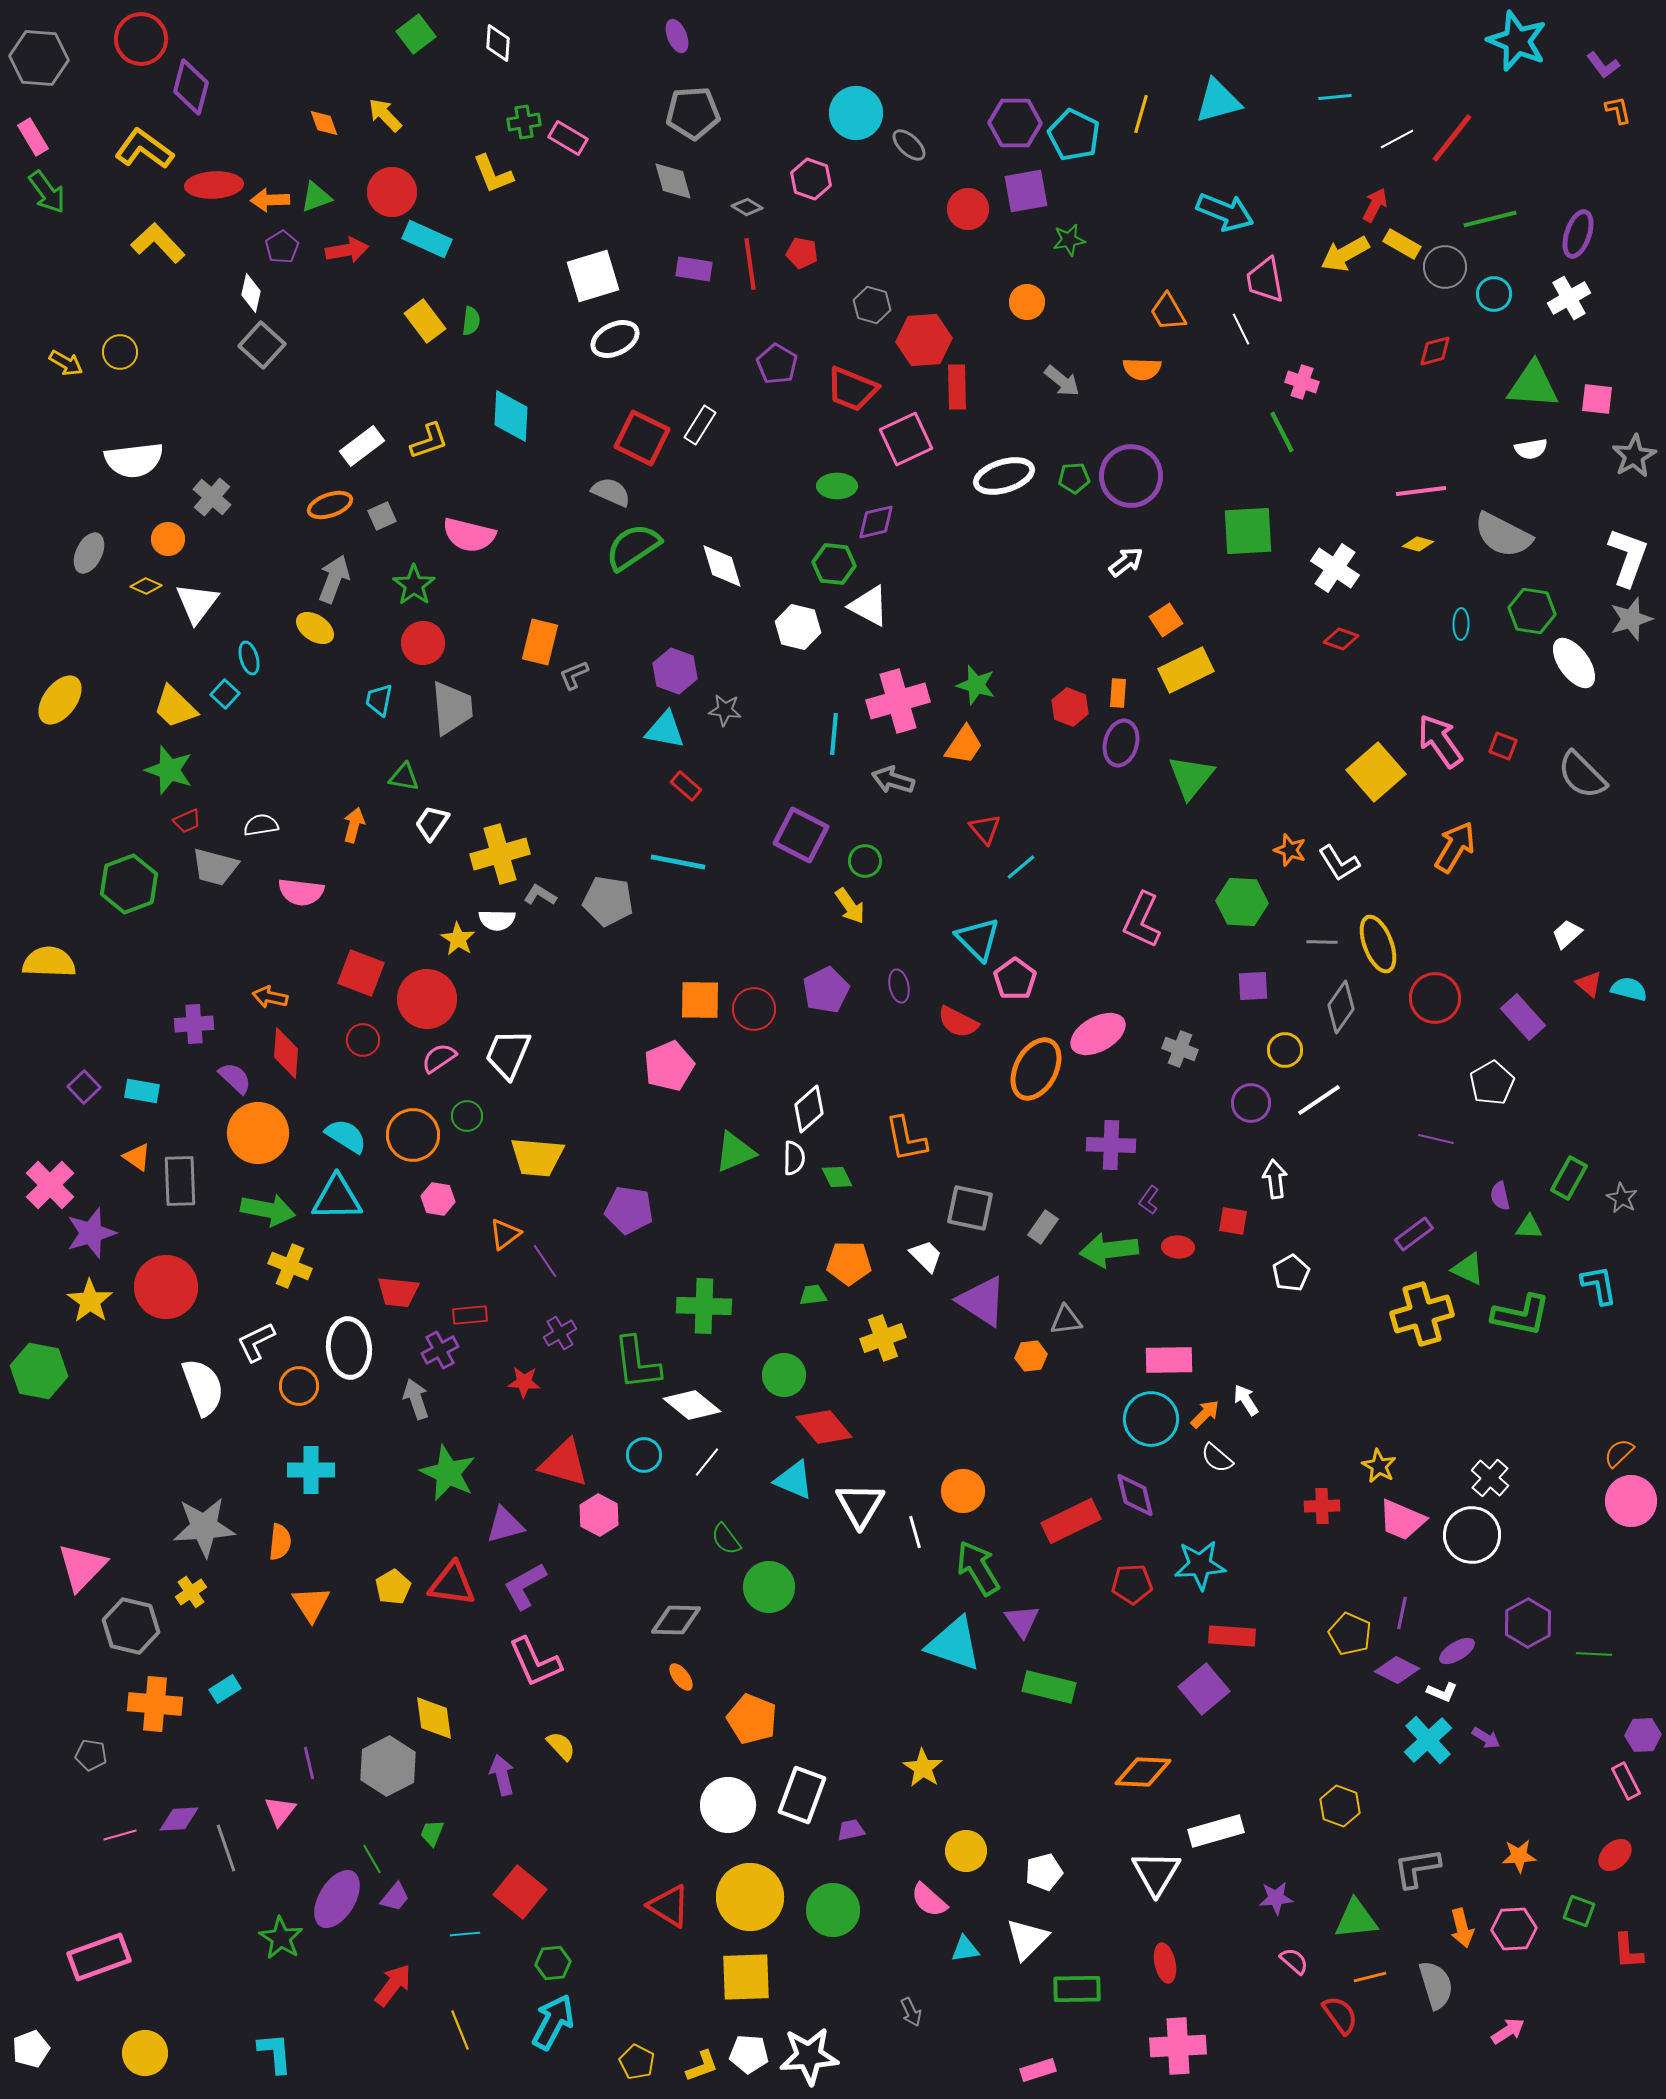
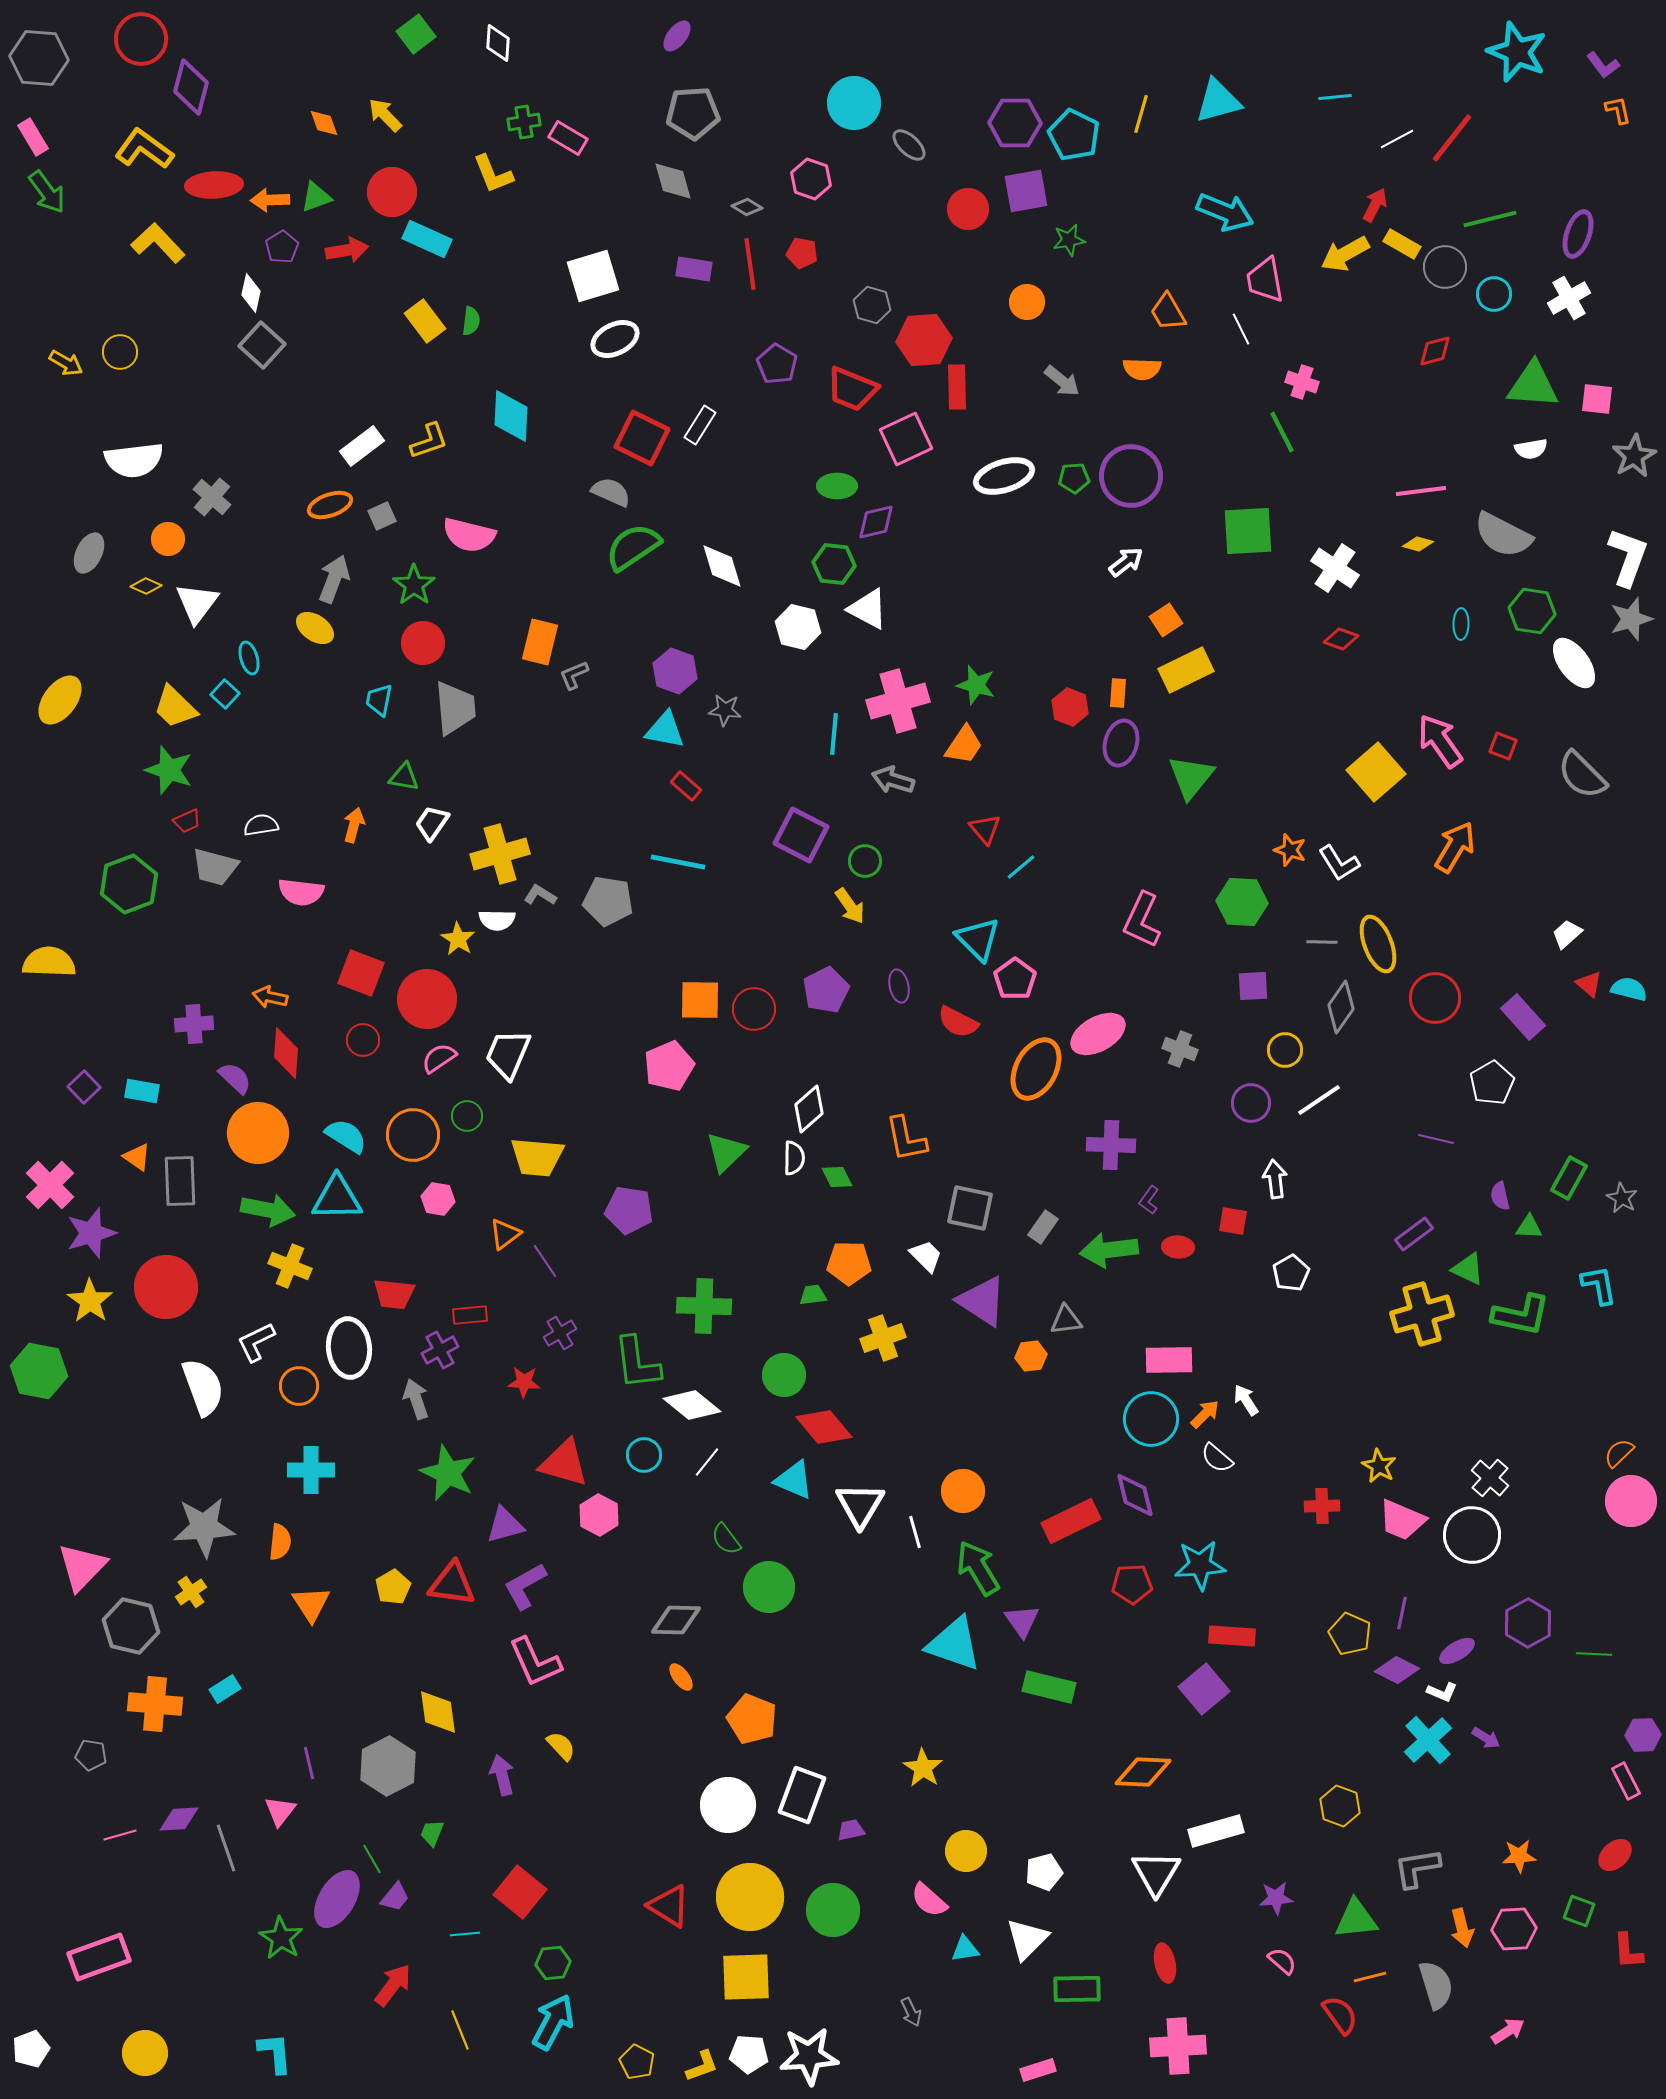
purple ellipse at (677, 36): rotated 60 degrees clockwise
cyan star at (1517, 41): moved 11 px down
cyan circle at (856, 113): moved 2 px left, 10 px up
white triangle at (869, 606): moved 1 px left, 3 px down
gray trapezoid at (452, 708): moved 3 px right
green triangle at (735, 1152): moved 9 px left; rotated 21 degrees counterclockwise
red trapezoid at (398, 1292): moved 4 px left, 2 px down
yellow diamond at (434, 1718): moved 4 px right, 6 px up
pink semicircle at (1294, 1961): moved 12 px left
